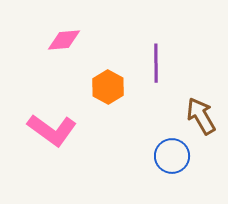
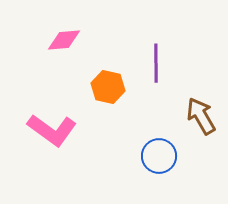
orange hexagon: rotated 16 degrees counterclockwise
blue circle: moved 13 px left
